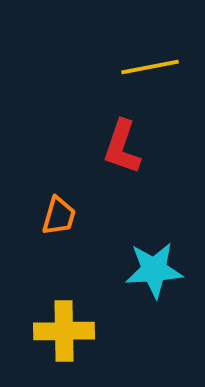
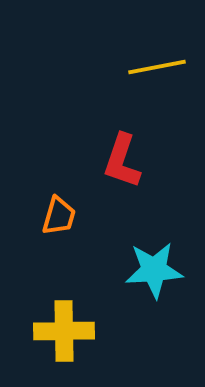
yellow line: moved 7 px right
red L-shape: moved 14 px down
